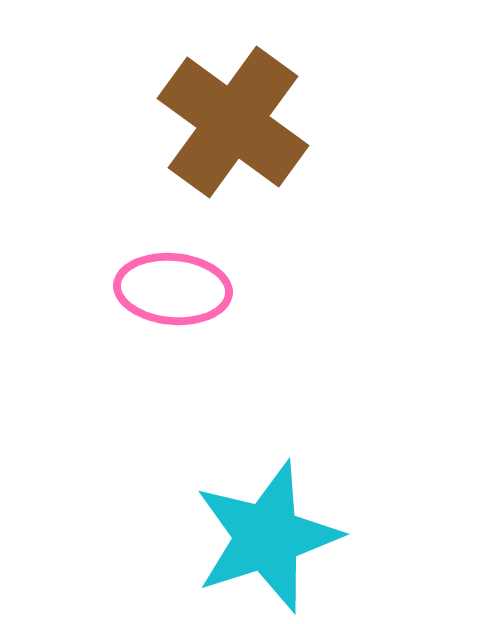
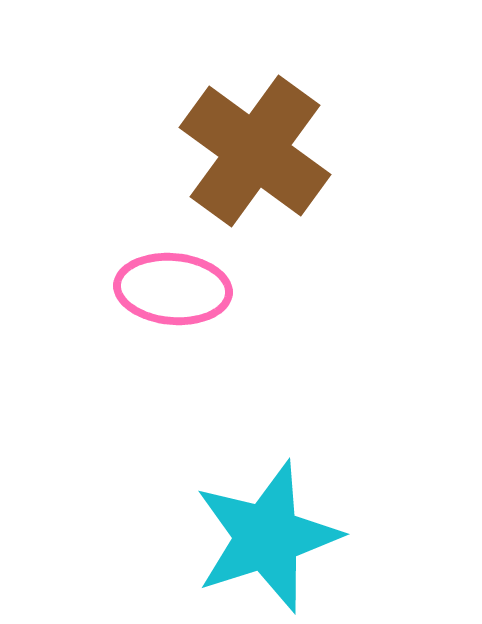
brown cross: moved 22 px right, 29 px down
